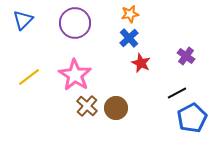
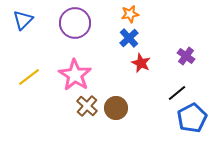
black line: rotated 12 degrees counterclockwise
